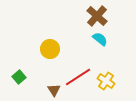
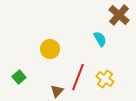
brown cross: moved 22 px right, 1 px up
cyan semicircle: rotated 21 degrees clockwise
red line: rotated 36 degrees counterclockwise
yellow cross: moved 1 px left, 2 px up
brown triangle: moved 3 px right, 1 px down; rotated 16 degrees clockwise
